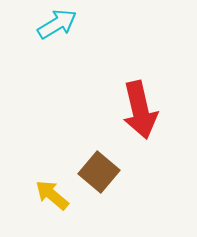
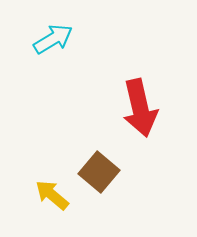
cyan arrow: moved 4 px left, 15 px down
red arrow: moved 2 px up
